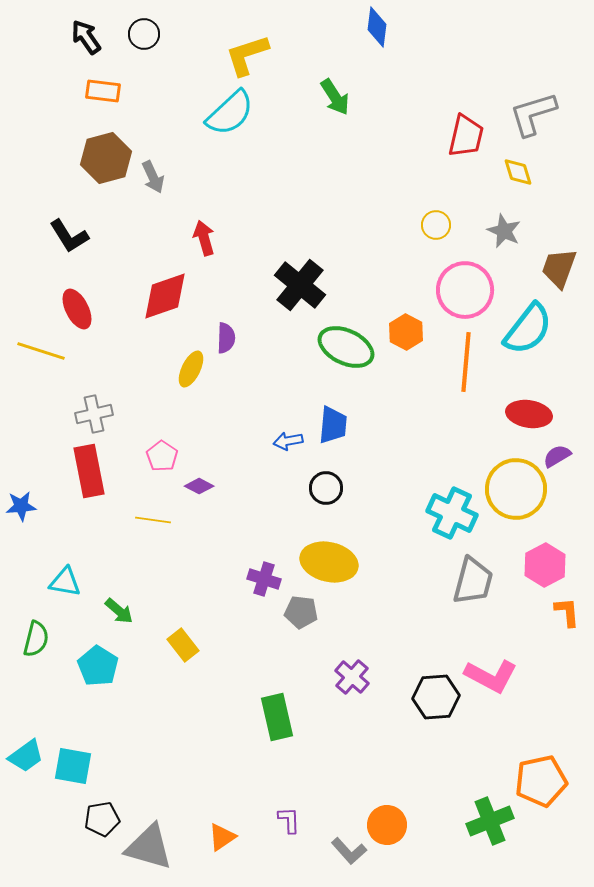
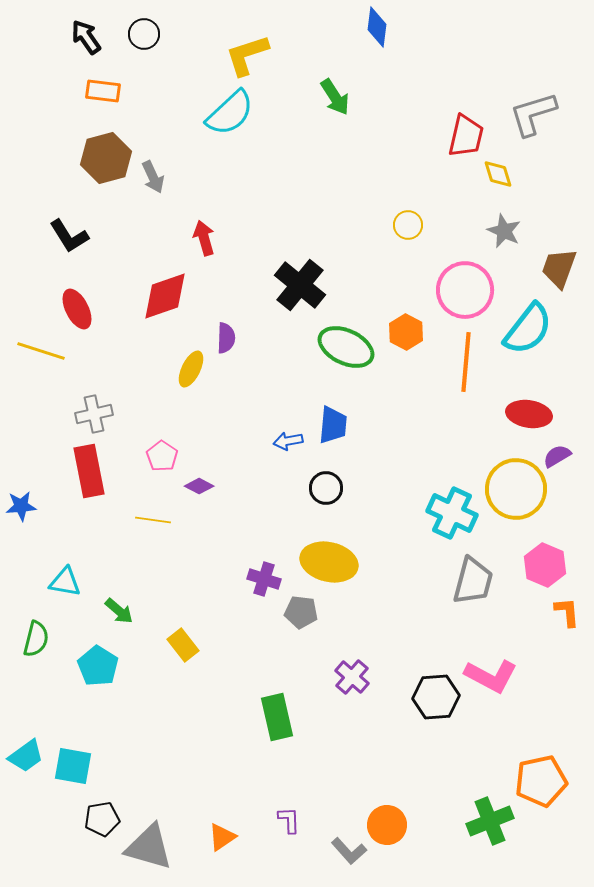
yellow diamond at (518, 172): moved 20 px left, 2 px down
yellow circle at (436, 225): moved 28 px left
pink hexagon at (545, 565): rotated 9 degrees counterclockwise
